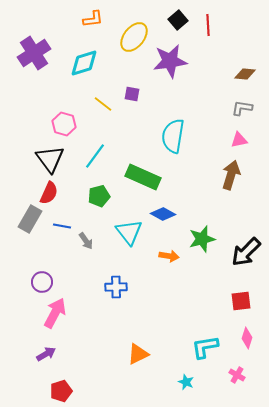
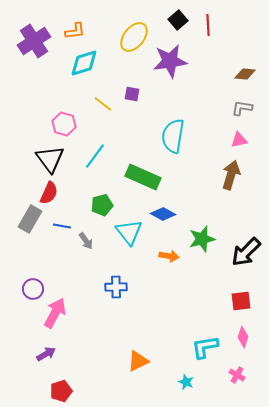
orange L-shape: moved 18 px left, 12 px down
purple cross: moved 12 px up
green pentagon: moved 3 px right, 9 px down
purple circle: moved 9 px left, 7 px down
pink diamond: moved 4 px left, 1 px up
orange triangle: moved 7 px down
